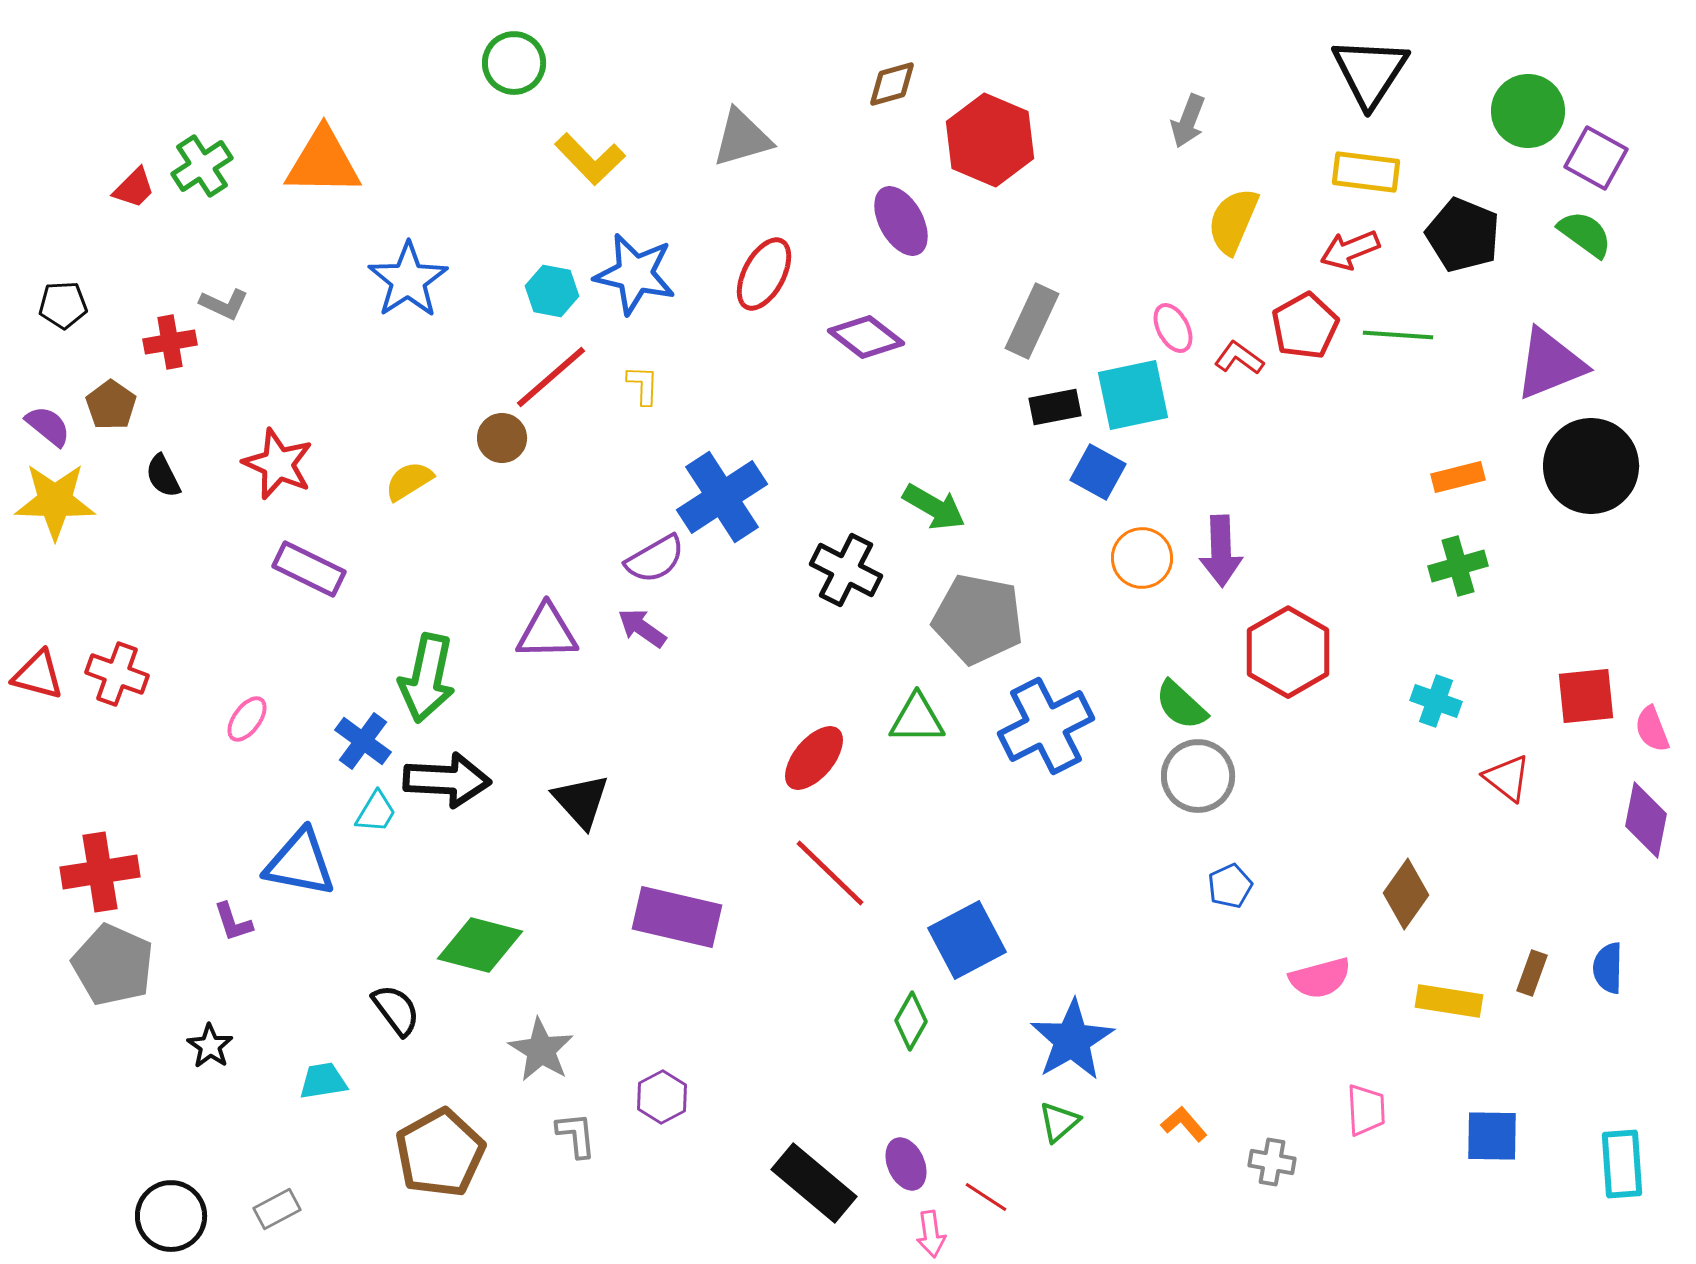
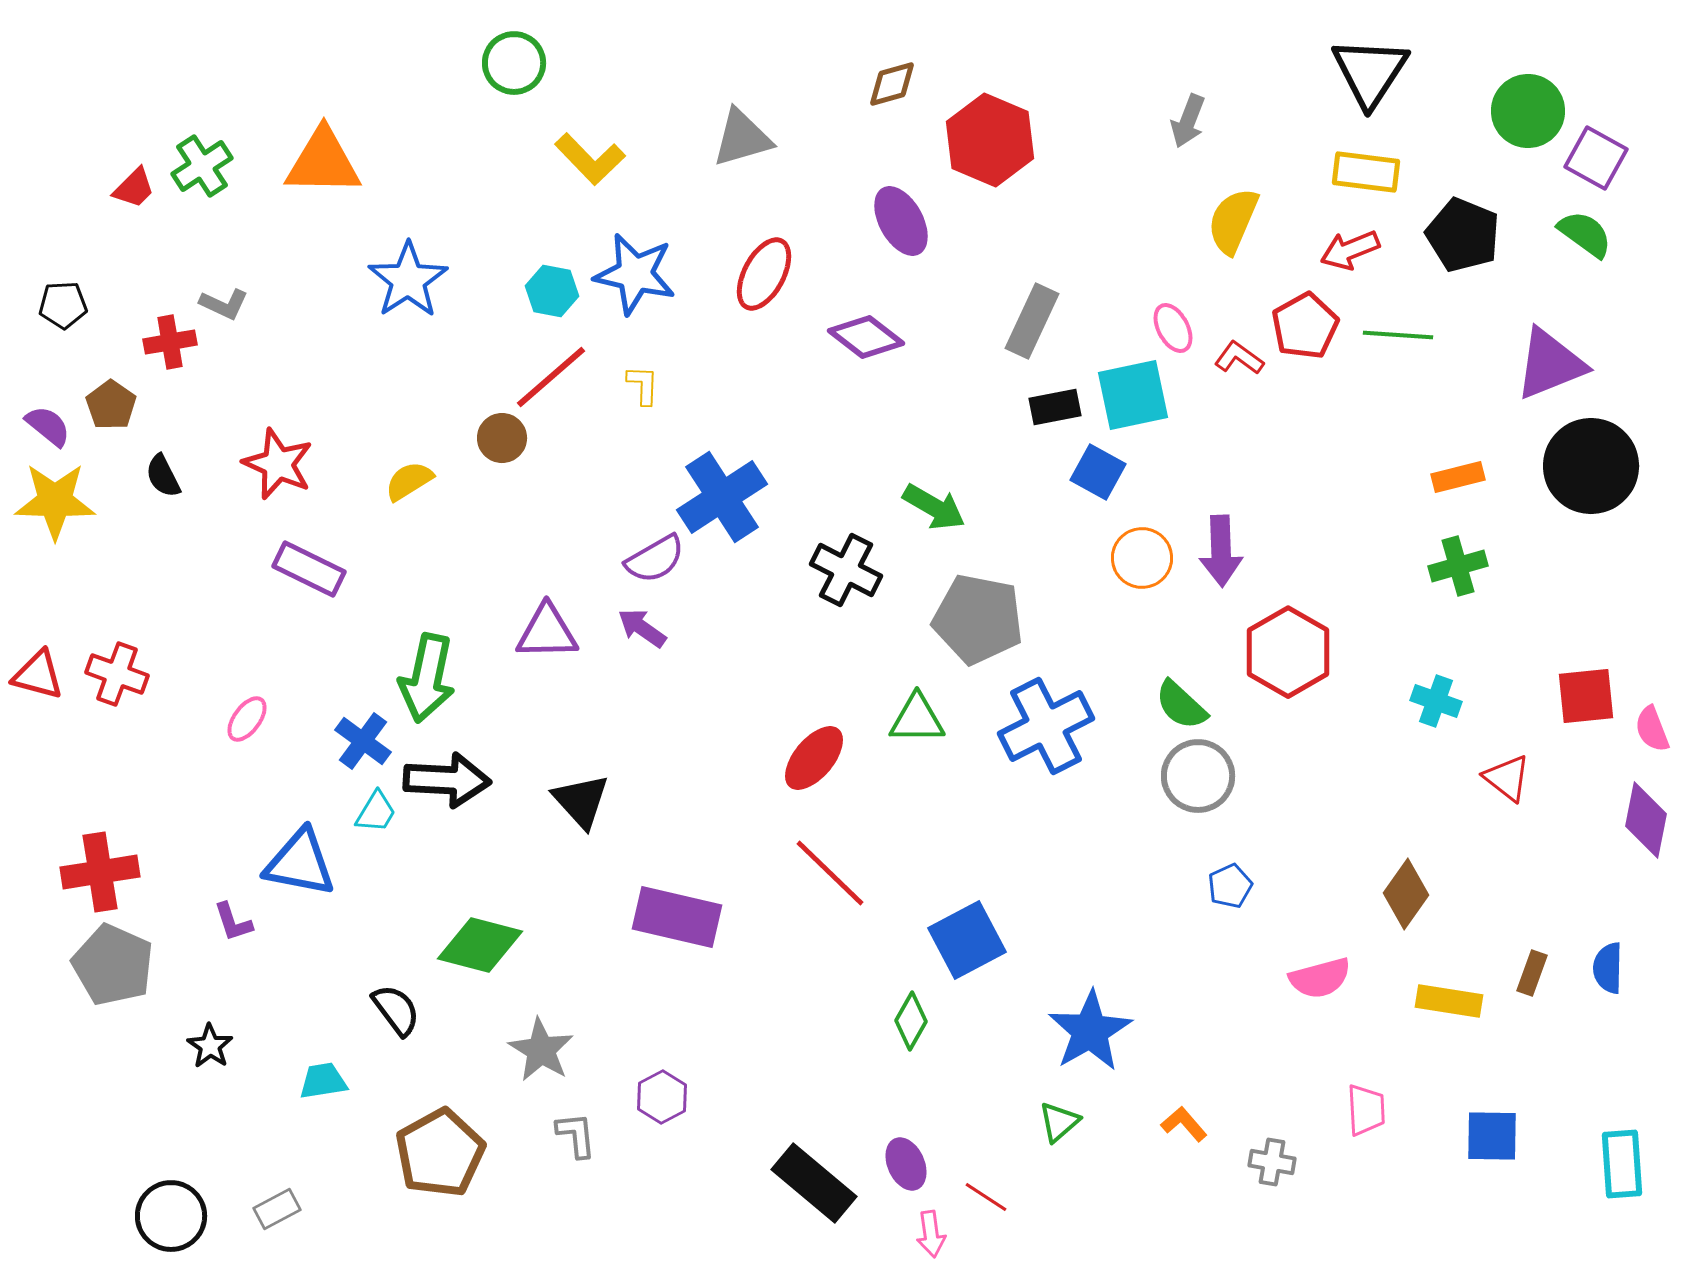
blue star at (1072, 1040): moved 18 px right, 9 px up
